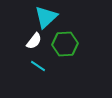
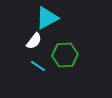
cyan triangle: moved 1 px right, 1 px down; rotated 15 degrees clockwise
green hexagon: moved 11 px down
